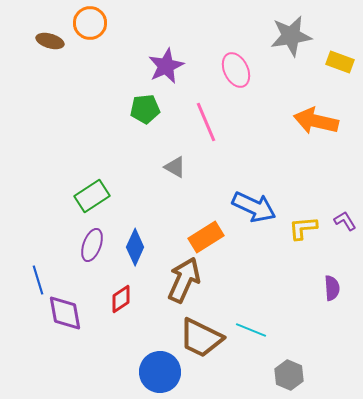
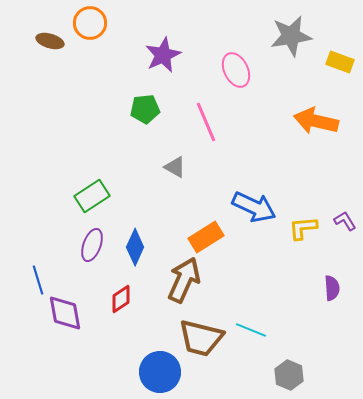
purple star: moved 3 px left, 11 px up
brown trapezoid: rotated 12 degrees counterclockwise
